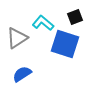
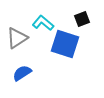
black square: moved 7 px right, 2 px down
blue semicircle: moved 1 px up
